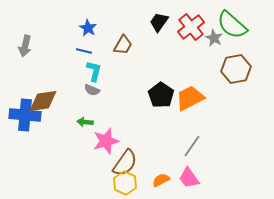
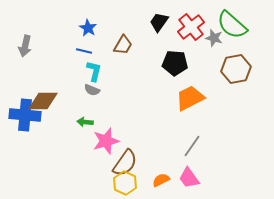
gray star: rotated 12 degrees counterclockwise
black pentagon: moved 14 px right, 32 px up; rotated 30 degrees counterclockwise
brown diamond: rotated 8 degrees clockwise
